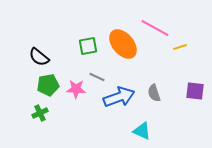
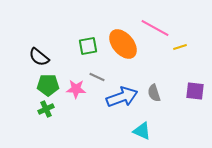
green pentagon: rotated 10 degrees clockwise
blue arrow: moved 3 px right
green cross: moved 6 px right, 4 px up
